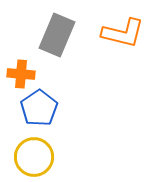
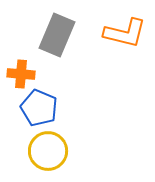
orange L-shape: moved 2 px right
blue pentagon: rotated 15 degrees counterclockwise
yellow circle: moved 14 px right, 6 px up
